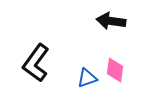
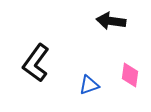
pink diamond: moved 15 px right, 5 px down
blue triangle: moved 2 px right, 7 px down
